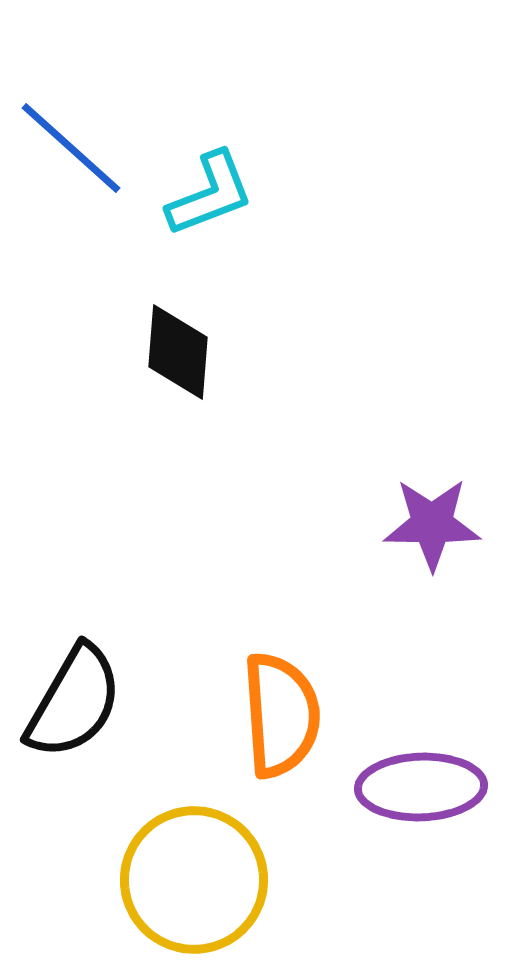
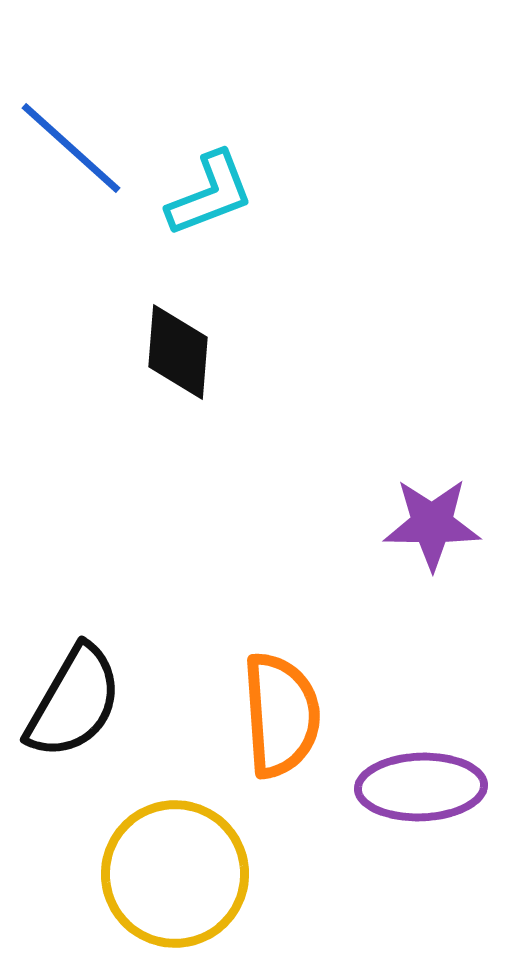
yellow circle: moved 19 px left, 6 px up
